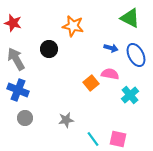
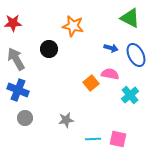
red star: rotated 18 degrees counterclockwise
cyan line: rotated 56 degrees counterclockwise
